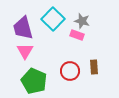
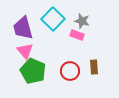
pink triangle: rotated 12 degrees counterclockwise
green pentagon: moved 1 px left, 10 px up
